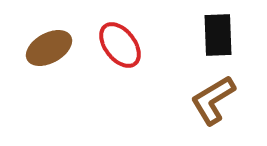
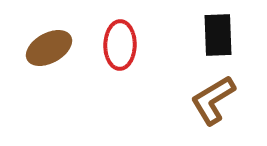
red ellipse: rotated 39 degrees clockwise
